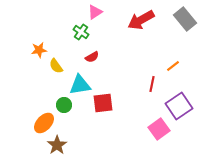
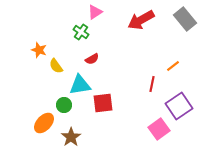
orange star: rotated 28 degrees clockwise
red semicircle: moved 2 px down
brown star: moved 14 px right, 8 px up
